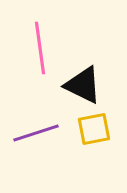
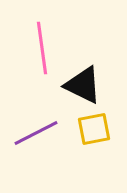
pink line: moved 2 px right
purple line: rotated 9 degrees counterclockwise
